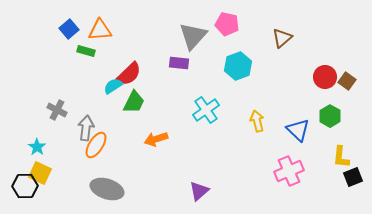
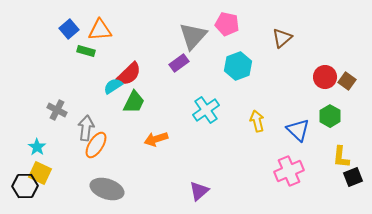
purple rectangle: rotated 42 degrees counterclockwise
